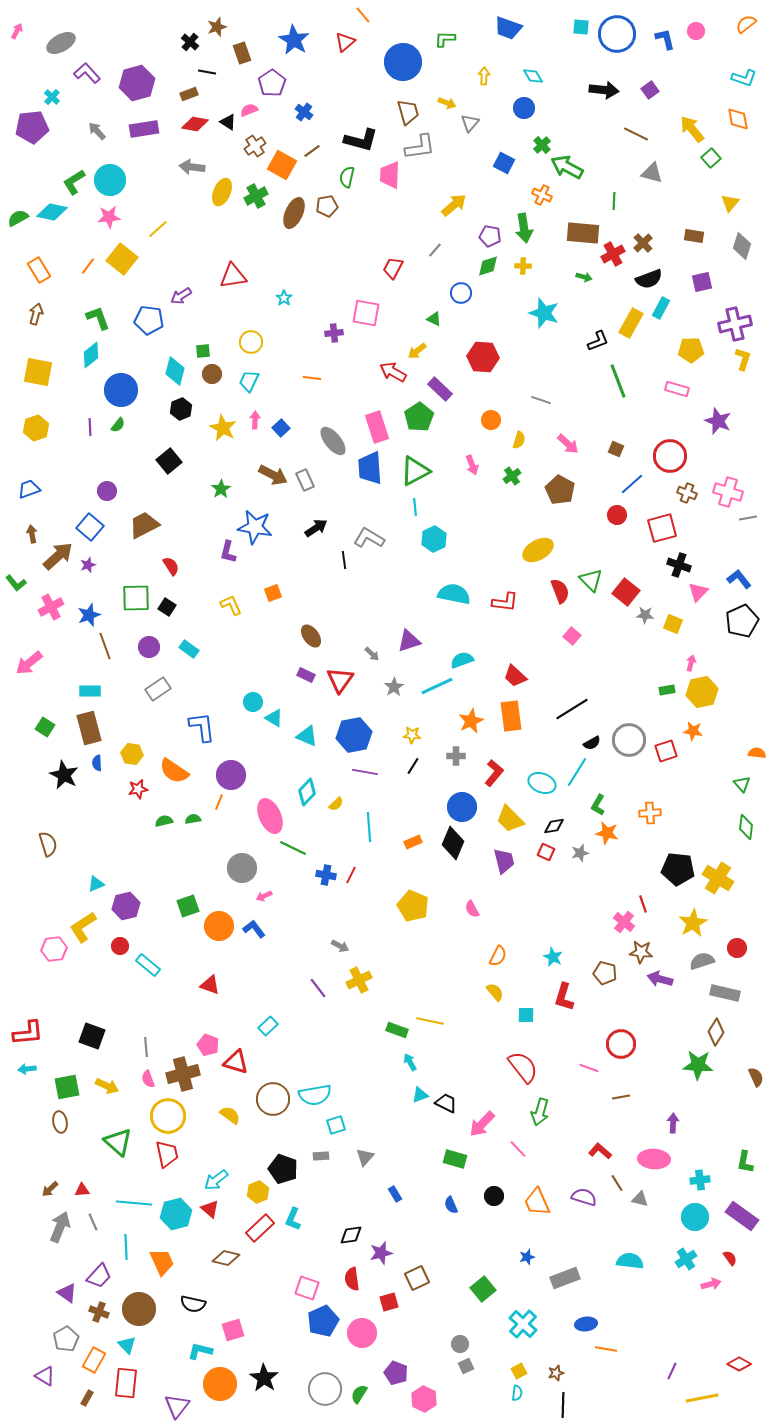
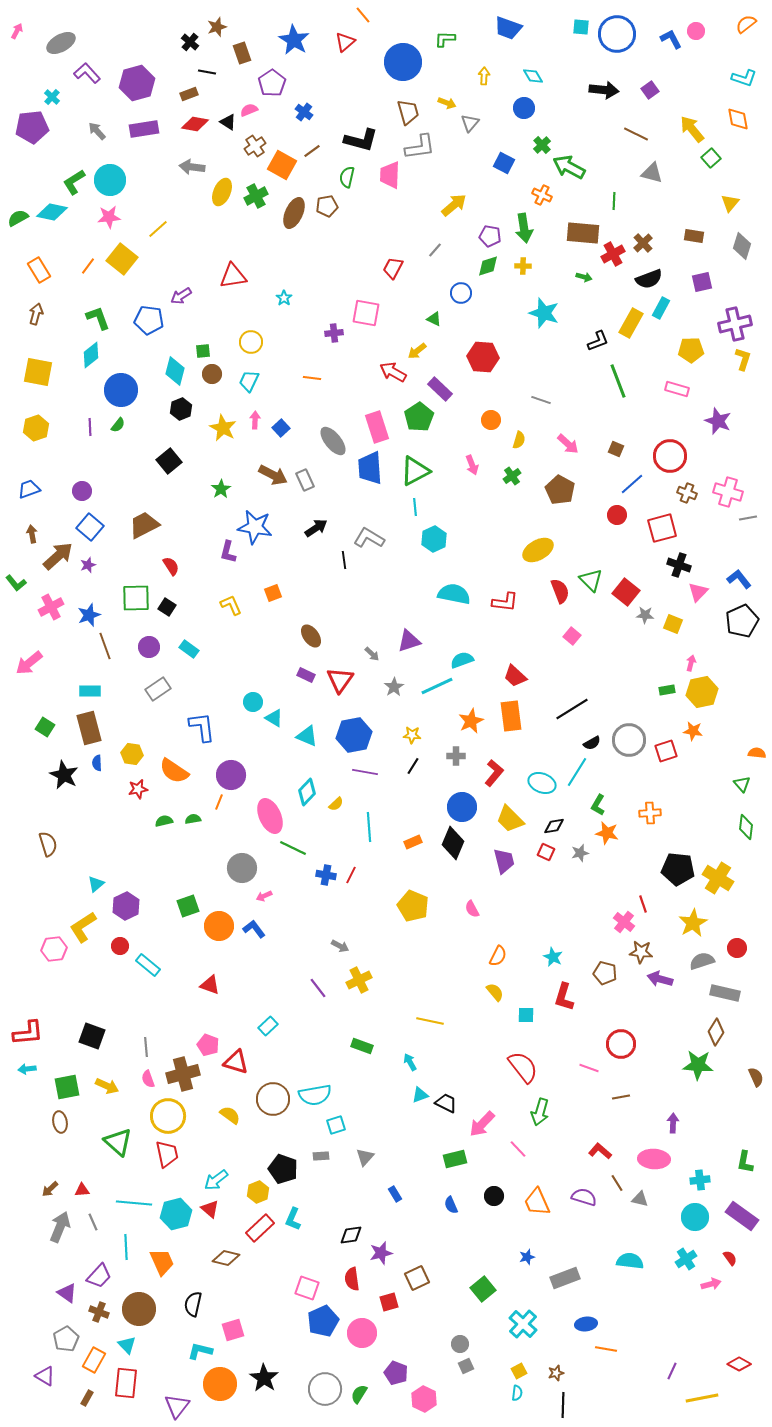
blue L-shape at (665, 39): moved 6 px right; rotated 15 degrees counterclockwise
green arrow at (567, 167): moved 2 px right
purple circle at (107, 491): moved 25 px left
cyan triangle at (96, 884): rotated 18 degrees counterclockwise
purple hexagon at (126, 906): rotated 12 degrees counterclockwise
green rectangle at (397, 1030): moved 35 px left, 16 px down
green rectangle at (455, 1159): rotated 30 degrees counterclockwise
black semicircle at (193, 1304): rotated 90 degrees clockwise
